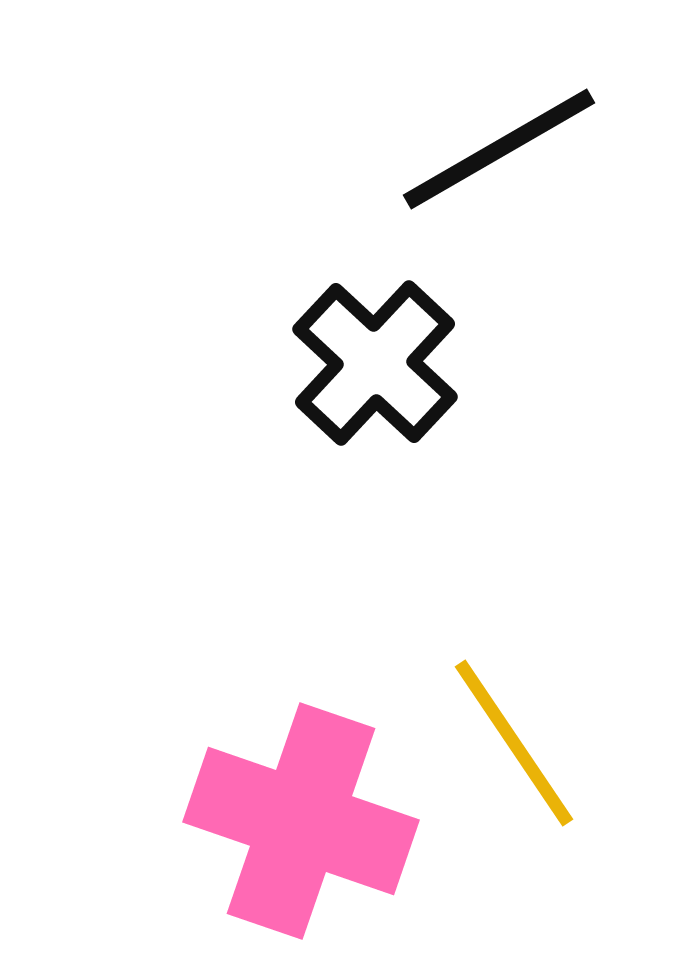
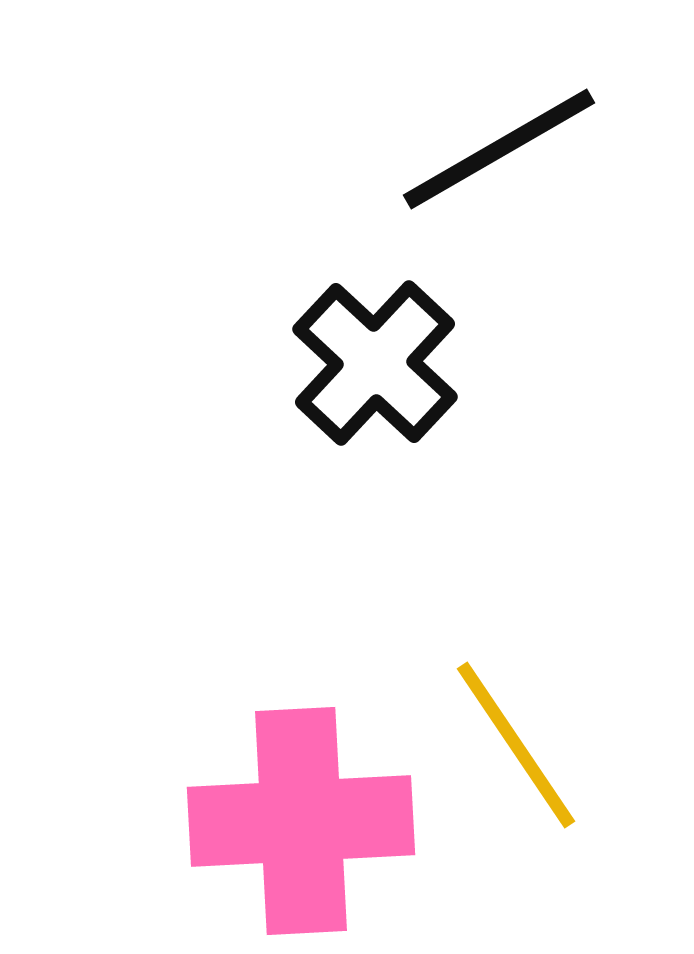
yellow line: moved 2 px right, 2 px down
pink cross: rotated 22 degrees counterclockwise
